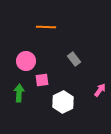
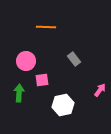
white hexagon: moved 3 px down; rotated 15 degrees clockwise
